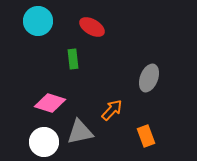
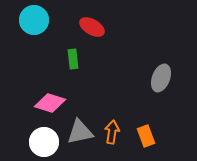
cyan circle: moved 4 px left, 1 px up
gray ellipse: moved 12 px right
orange arrow: moved 22 px down; rotated 35 degrees counterclockwise
